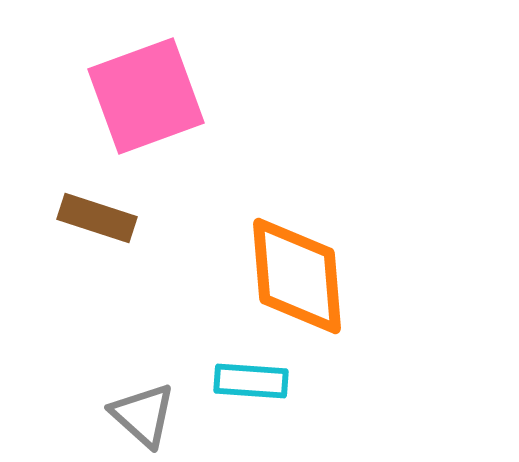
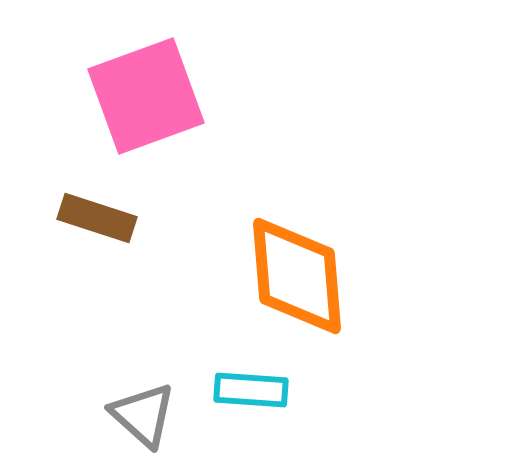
cyan rectangle: moved 9 px down
